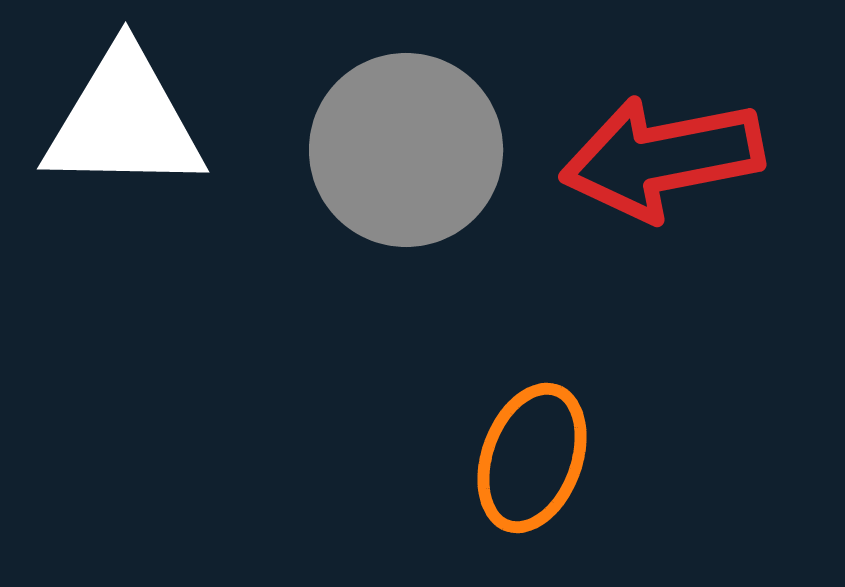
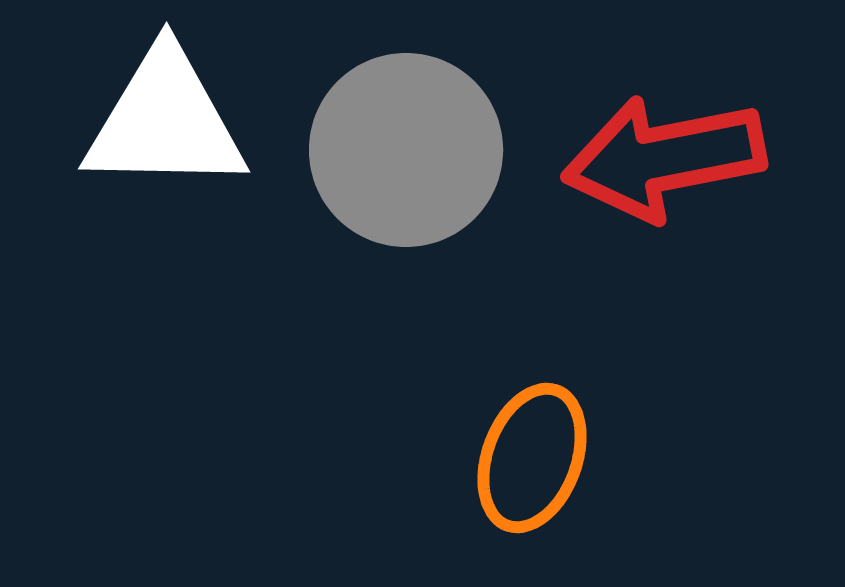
white triangle: moved 41 px right
red arrow: moved 2 px right
